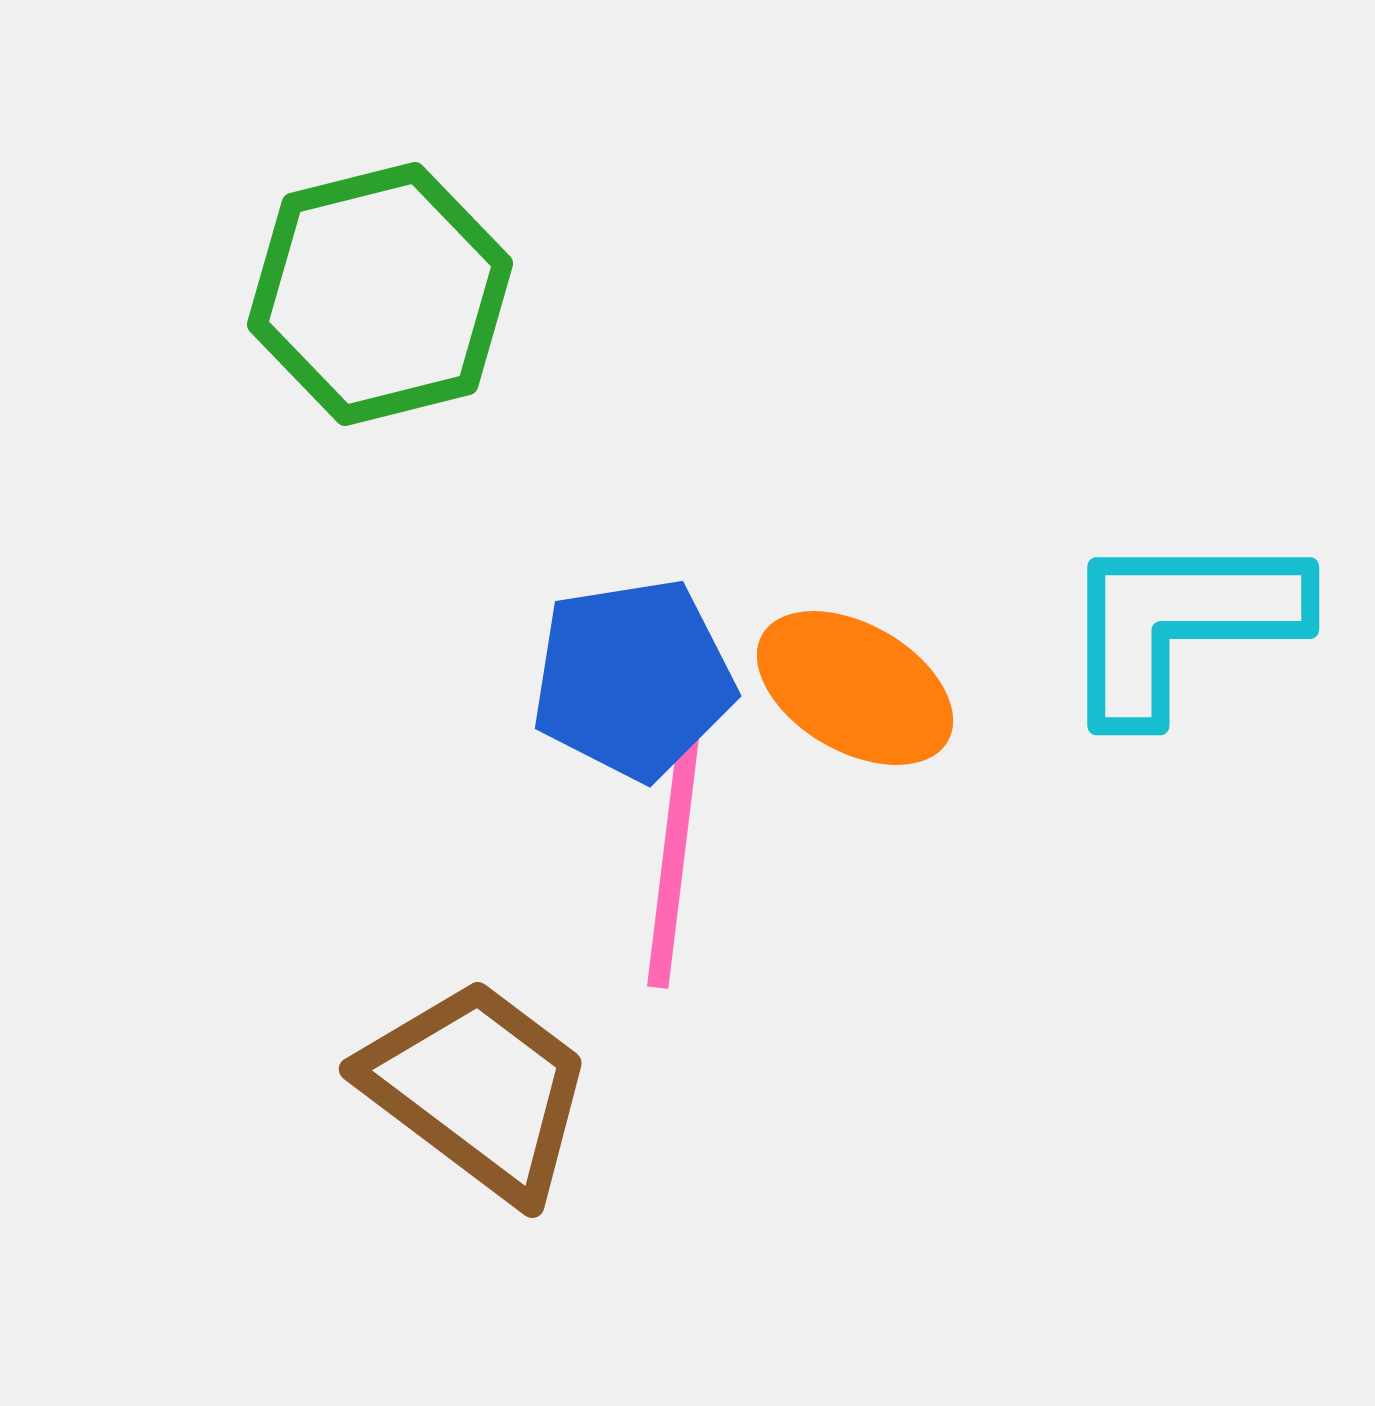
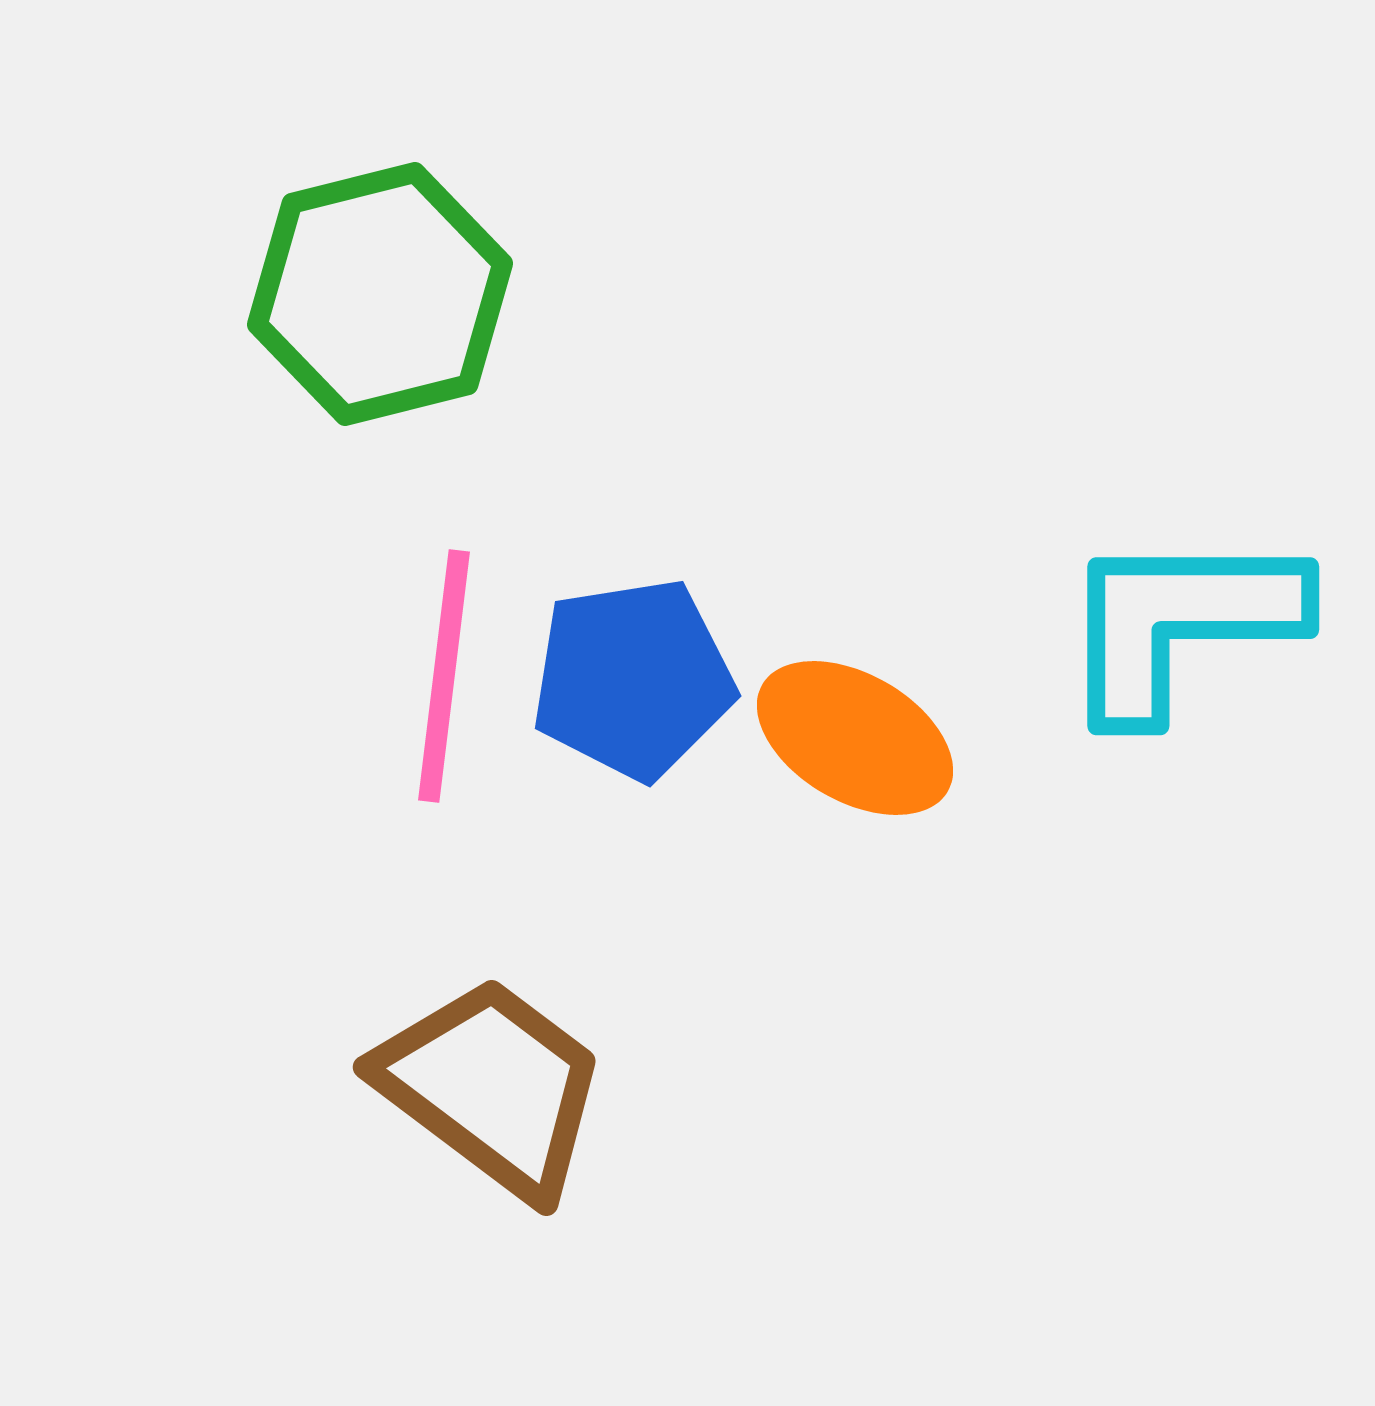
orange ellipse: moved 50 px down
pink line: moved 229 px left, 186 px up
brown trapezoid: moved 14 px right, 2 px up
